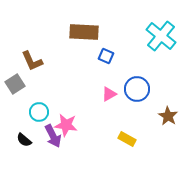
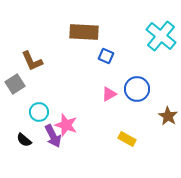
pink star: rotated 10 degrees clockwise
